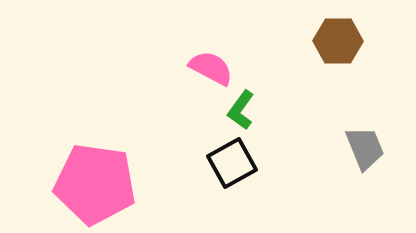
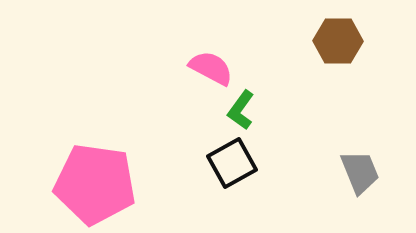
gray trapezoid: moved 5 px left, 24 px down
